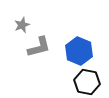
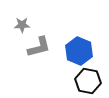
gray star: rotated 21 degrees clockwise
black hexagon: moved 1 px right, 1 px up
